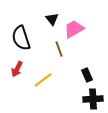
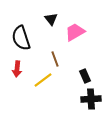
black triangle: moved 1 px left
pink trapezoid: moved 1 px right, 3 px down
brown line: moved 4 px left, 10 px down
red arrow: rotated 21 degrees counterclockwise
black rectangle: moved 2 px left, 1 px down
black cross: moved 2 px left
